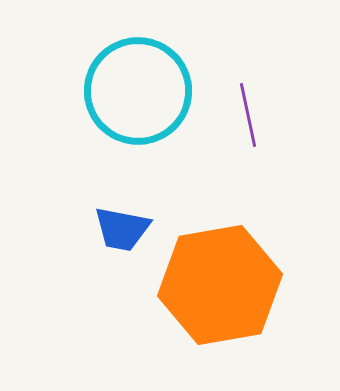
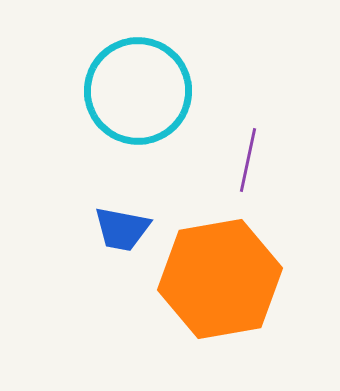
purple line: moved 45 px down; rotated 24 degrees clockwise
orange hexagon: moved 6 px up
